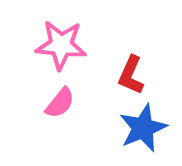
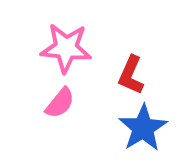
pink star: moved 5 px right, 3 px down
blue star: rotated 9 degrees counterclockwise
